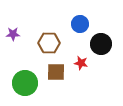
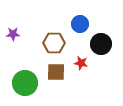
brown hexagon: moved 5 px right
